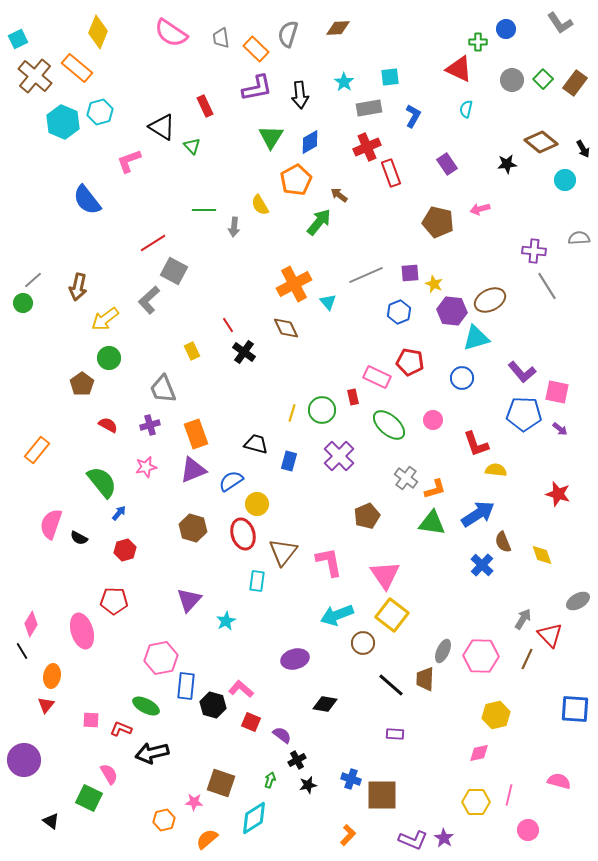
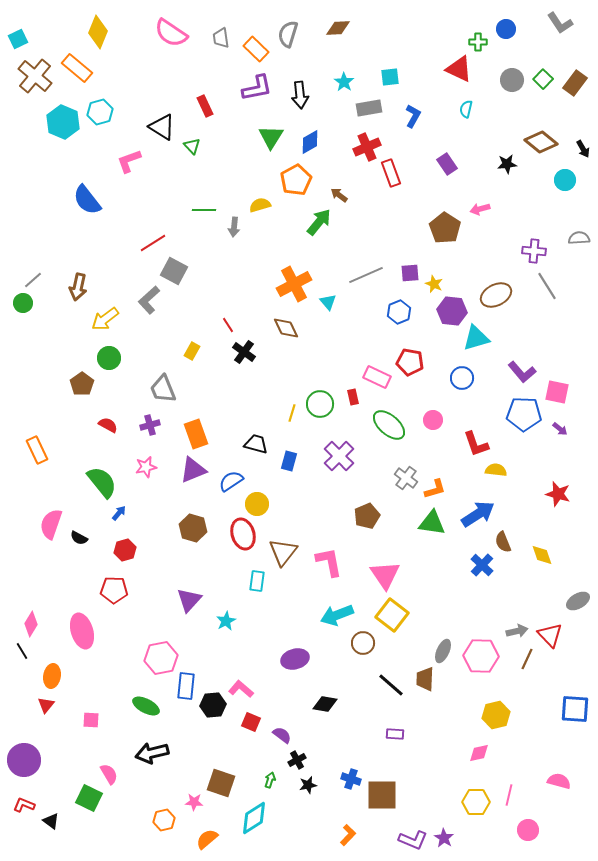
yellow semicircle at (260, 205): rotated 105 degrees clockwise
brown pentagon at (438, 222): moved 7 px right, 6 px down; rotated 20 degrees clockwise
brown ellipse at (490, 300): moved 6 px right, 5 px up
yellow rectangle at (192, 351): rotated 54 degrees clockwise
green circle at (322, 410): moved 2 px left, 6 px up
orange rectangle at (37, 450): rotated 64 degrees counterclockwise
red pentagon at (114, 601): moved 11 px up
gray arrow at (523, 619): moved 6 px left, 12 px down; rotated 45 degrees clockwise
black hexagon at (213, 705): rotated 20 degrees counterclockwise
red L-shape at (121, 729): moved 97 px left, 76 px down
